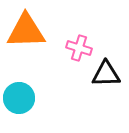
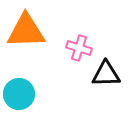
cyan circle: moved 4 px up
